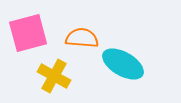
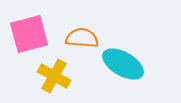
pink square: moved 1 px right, 1 px down
